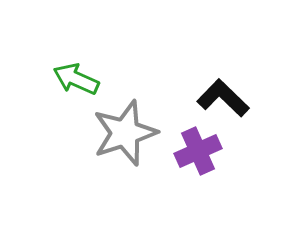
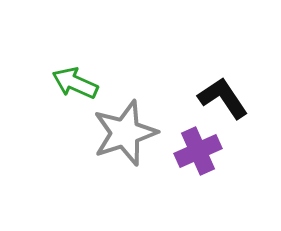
green arrow: moved 1 px left, 4 px down
black L-shape: rotated 12 degrees clockwise
